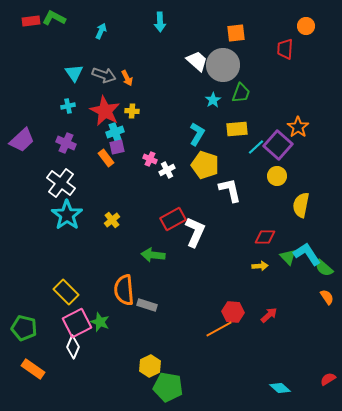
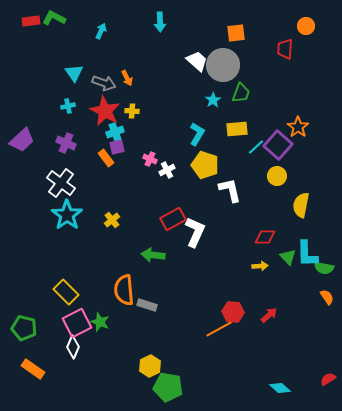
gray arrow at (104, 75): moved 8 px down
cyan L-shape at (307, 254): rotated 148 degrees counterclockwise
green semicircle at (324, 268): rotated 30 degrees counterclockwise
